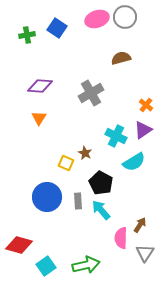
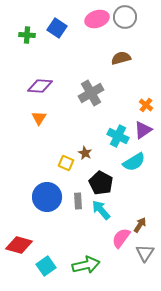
green cross: rotated 14 degrees clockwise
cyan cross: moved 2 px right
pink semicircle: rotated 35 degrees clockwise
